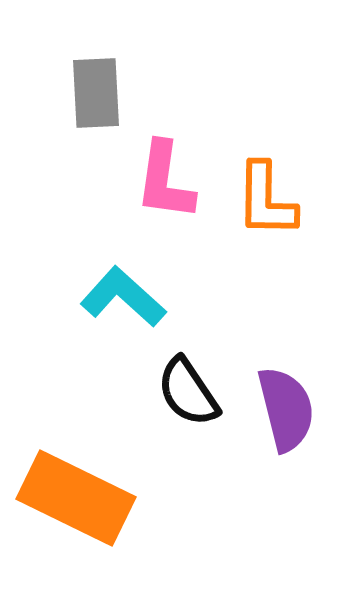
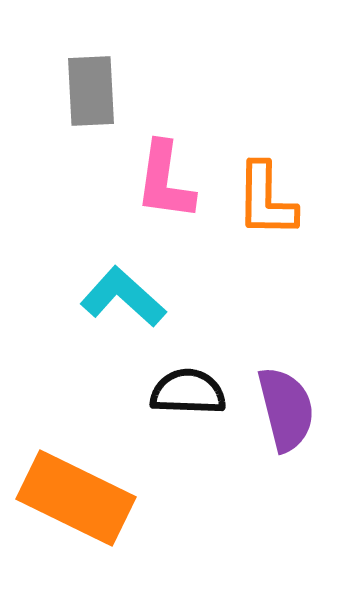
gray rectangle: moved 5 px left, 2 px up
black semicircle: rotated 126 degrees clockwise
